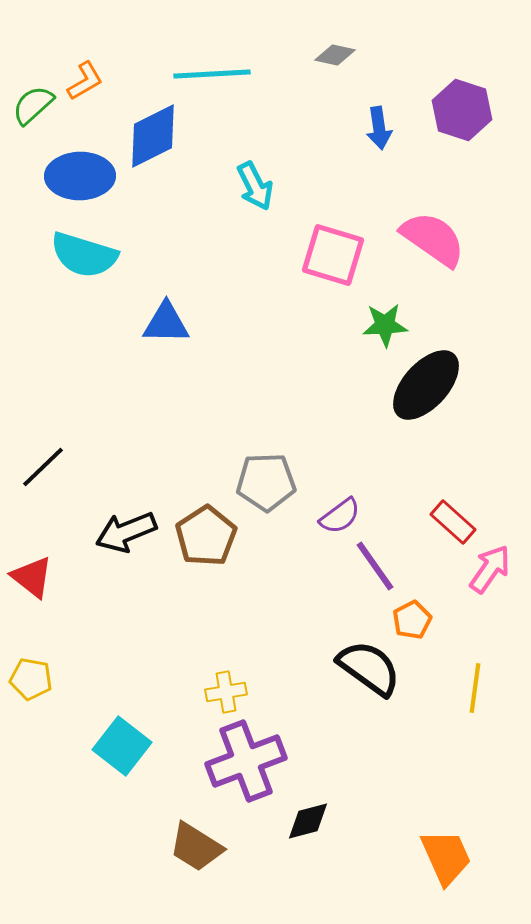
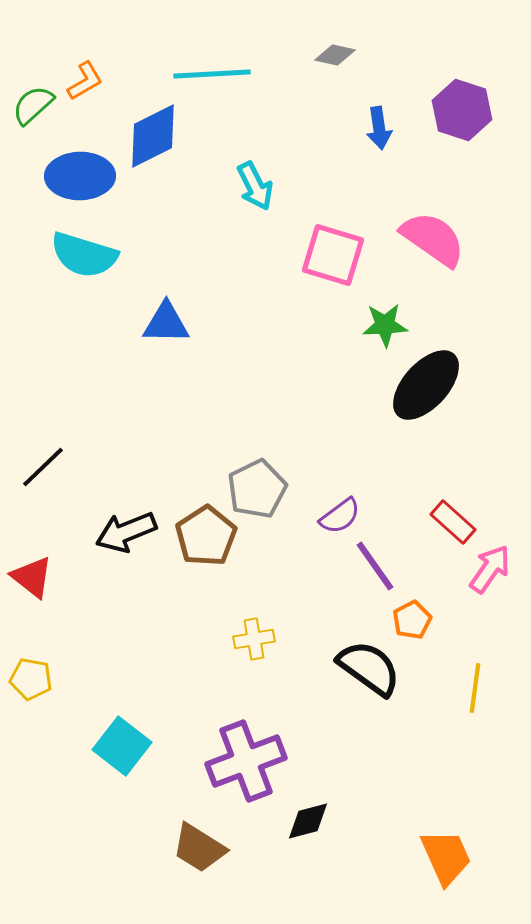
gray pentagon: moved 9 px left, 7 px down; rotated 24 degrees counterclockwise
yellow cross: moved 28 px right, 53 px up
brown trapezoid: moved 3 px right, 1 px down
